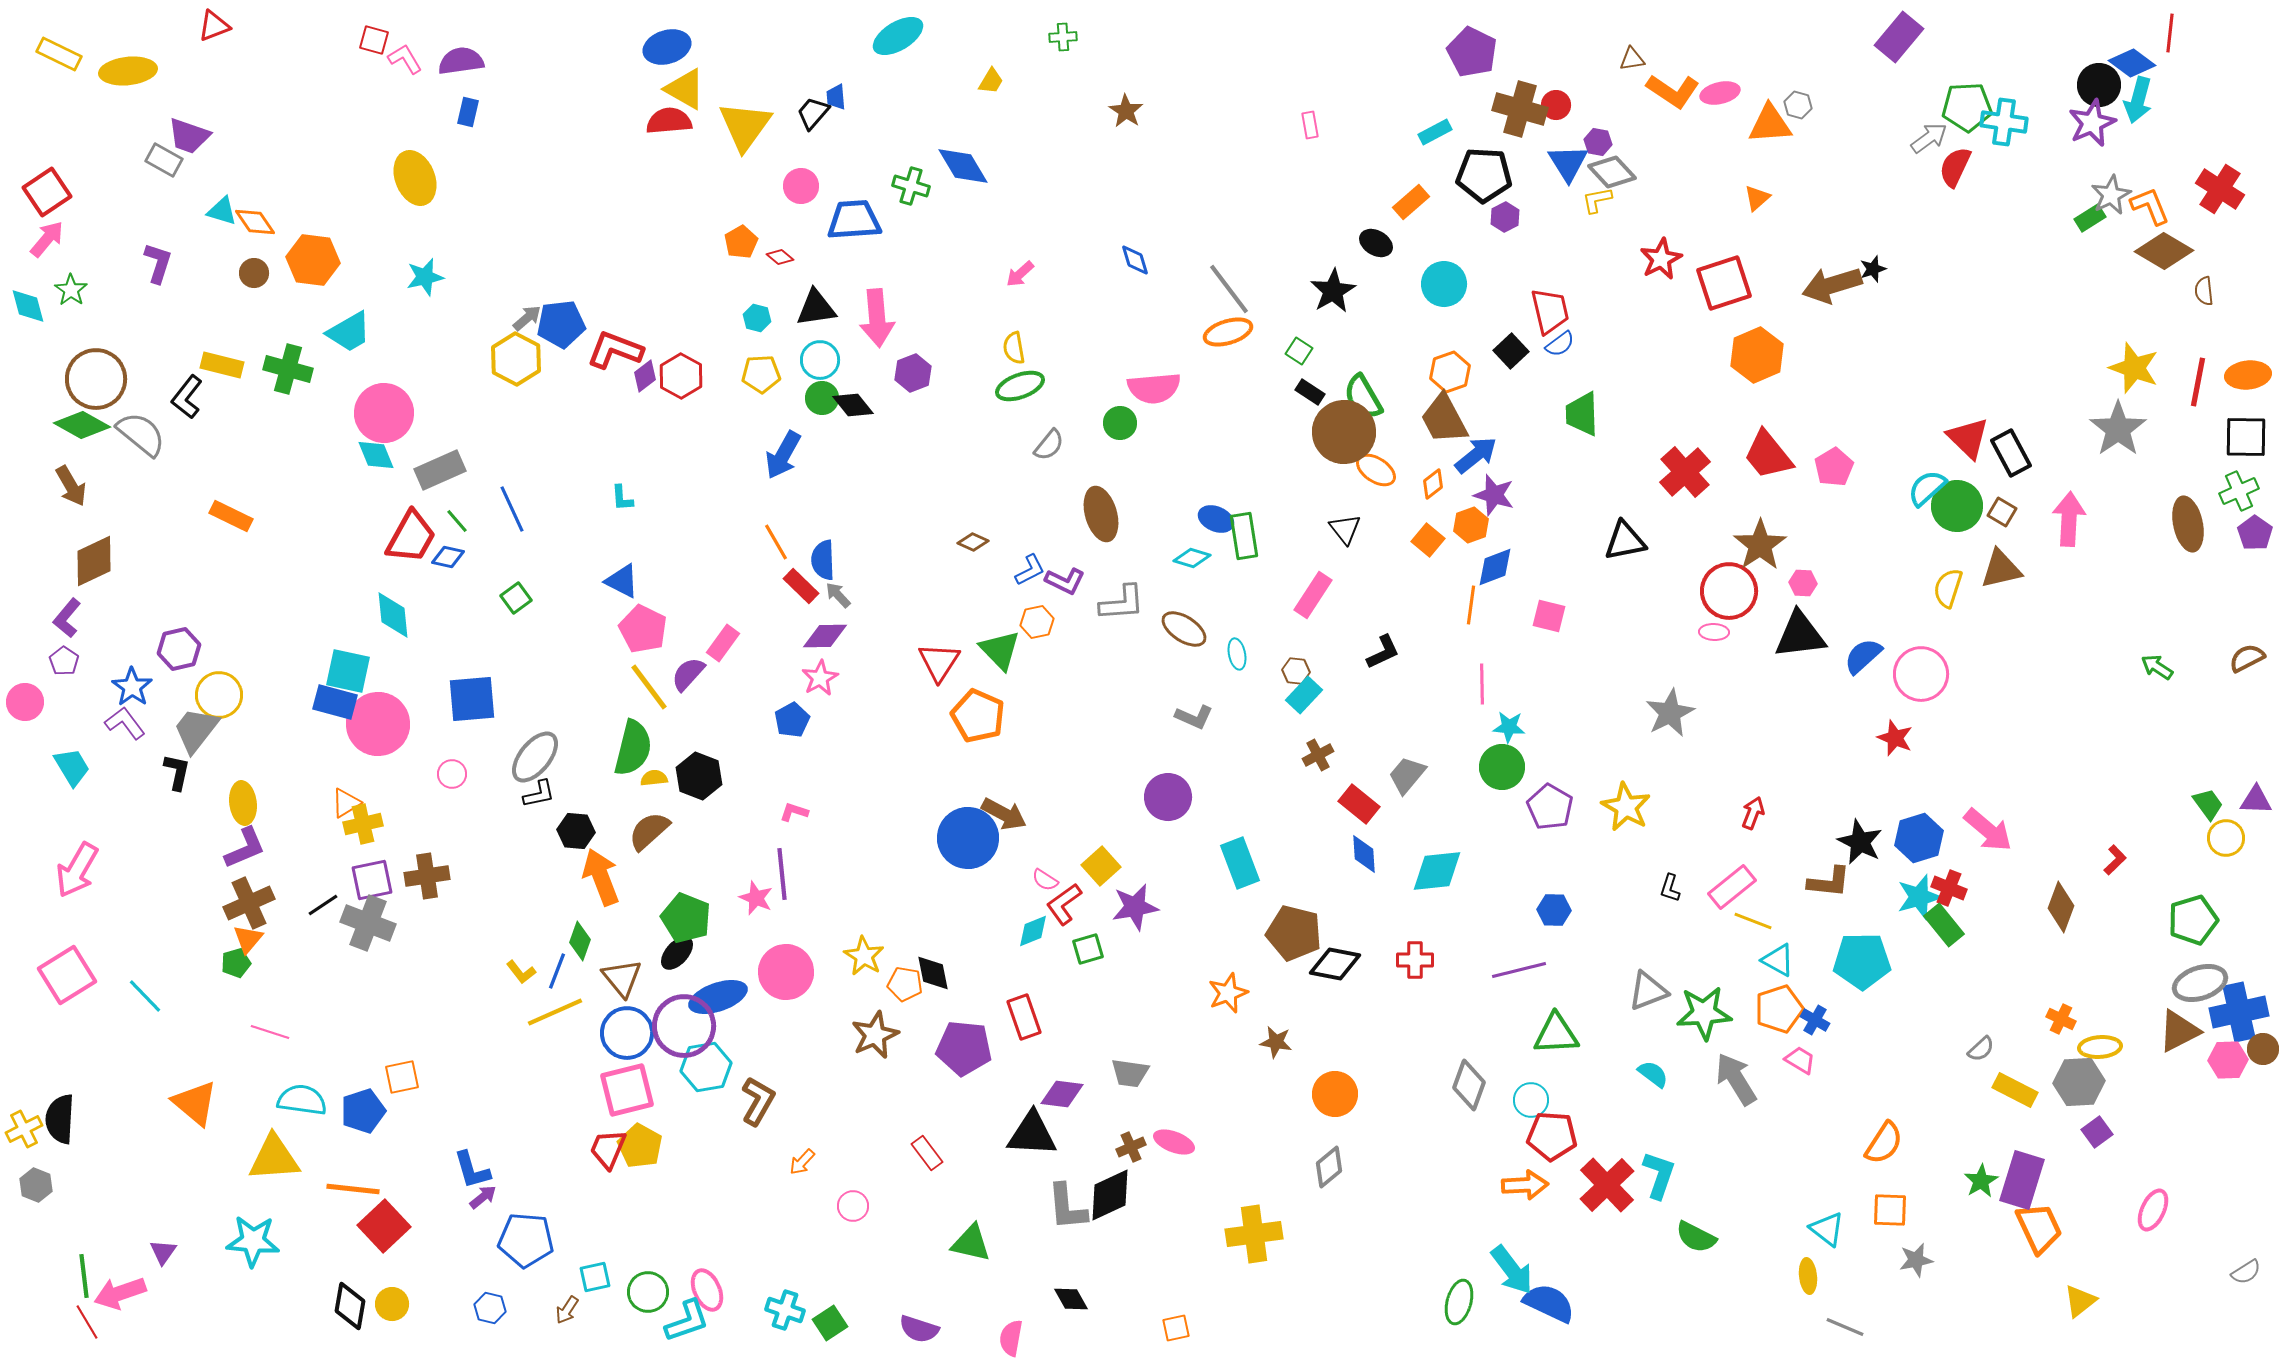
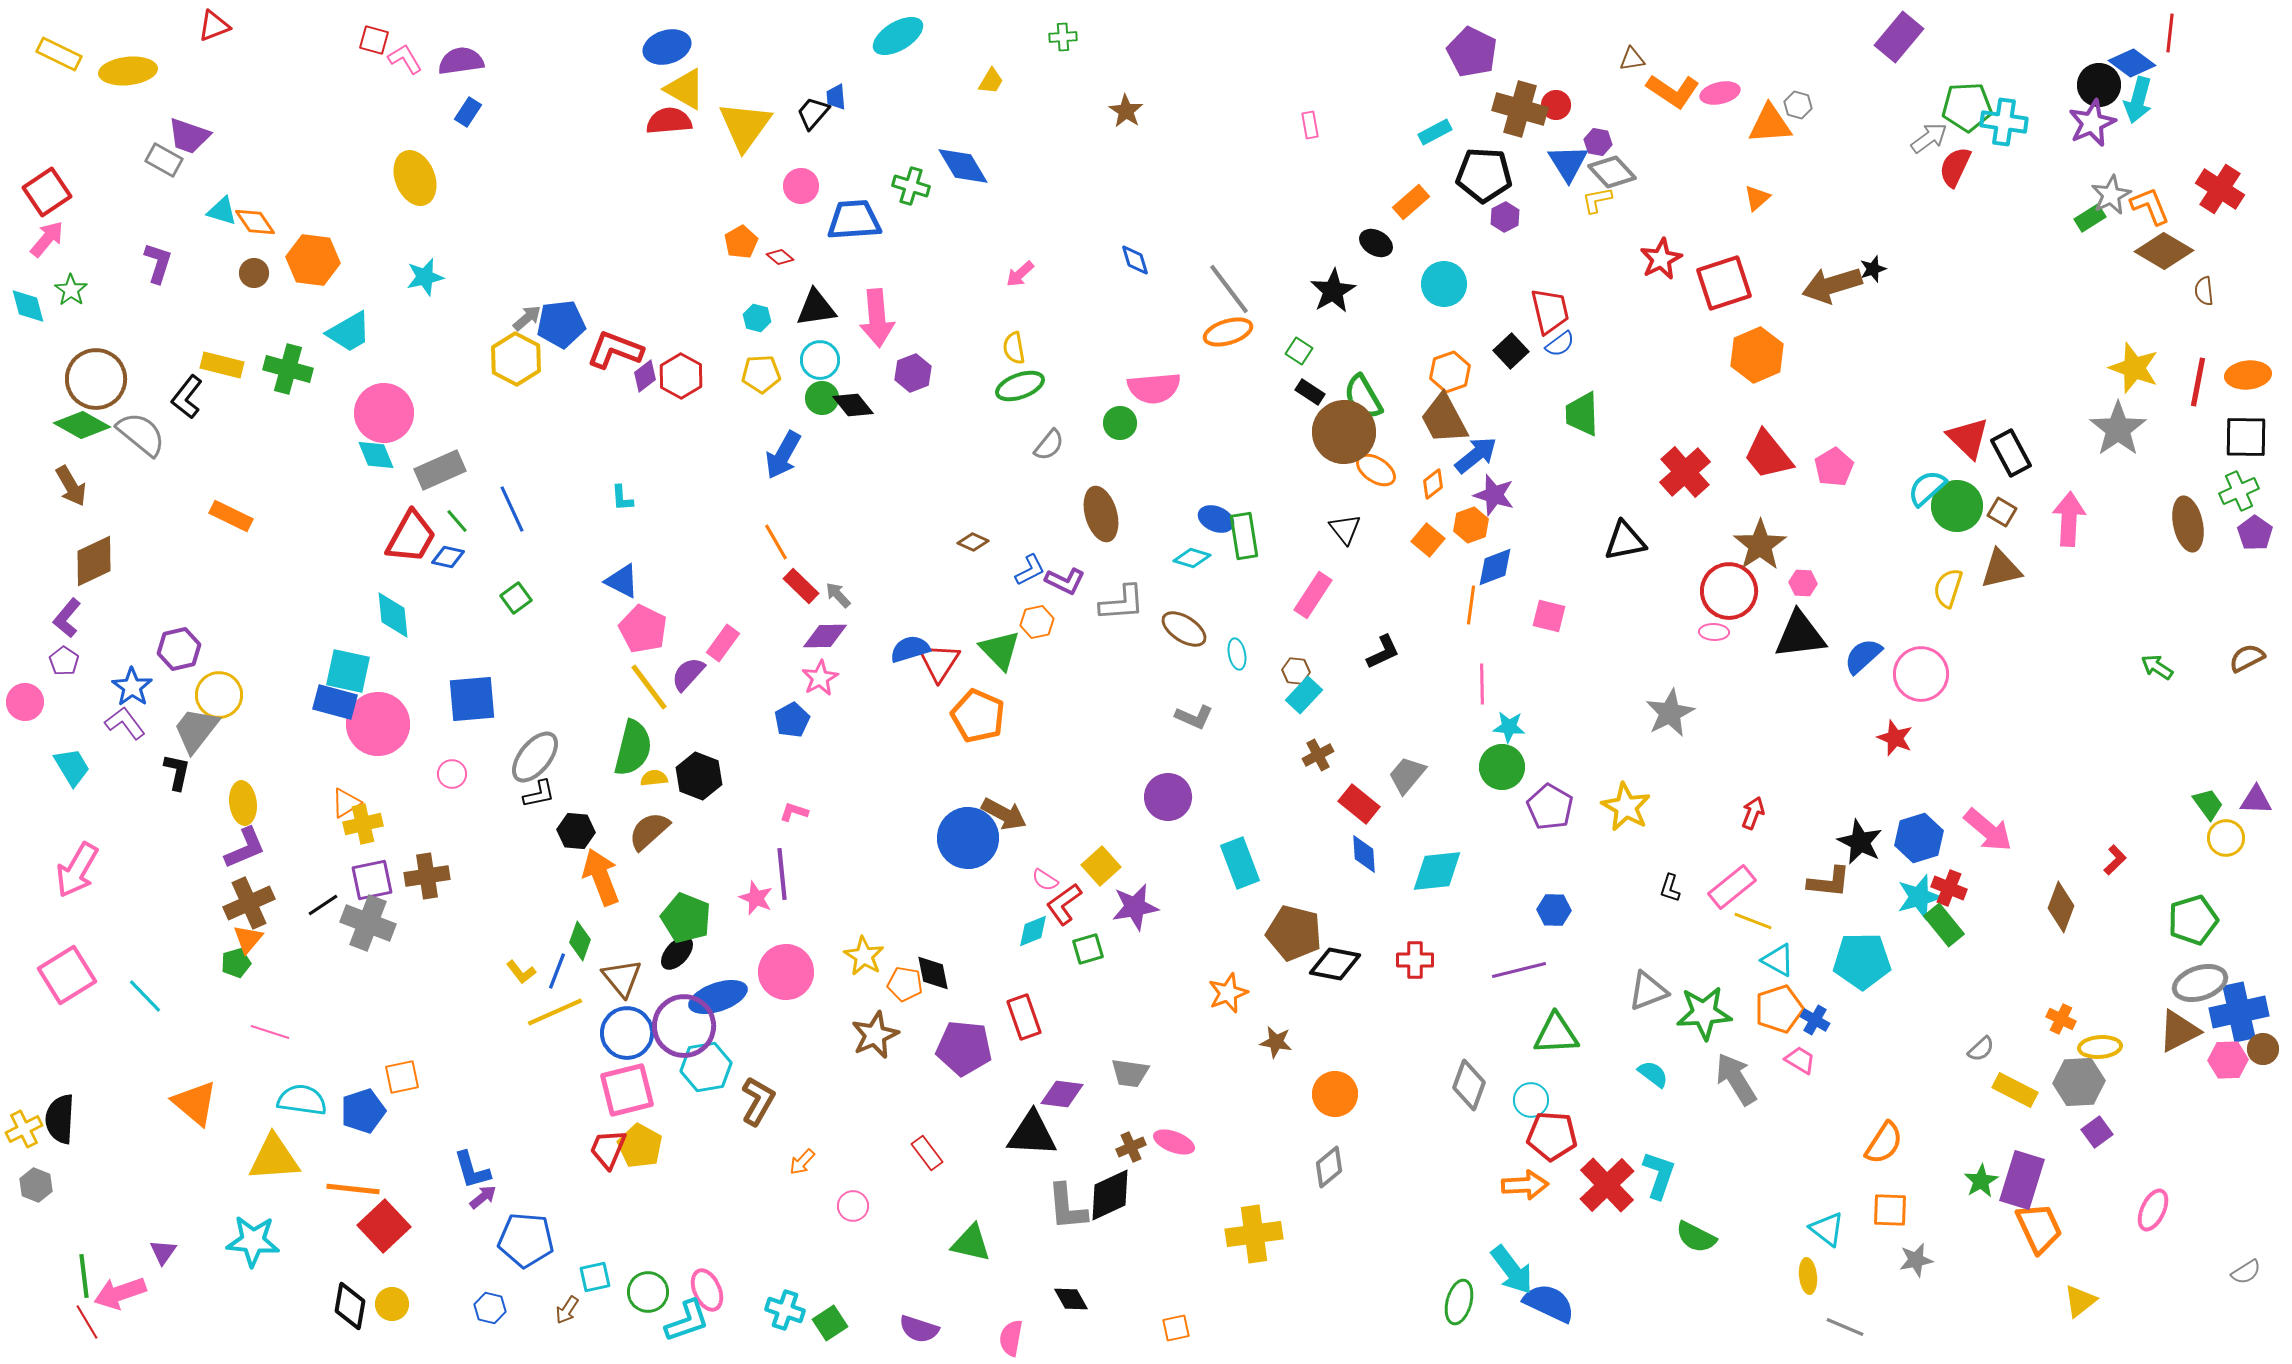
blue rectangle at (468, 112): rotated 20 degrees clockwise
blue semicircle at (823, 560): moved 87 px right, 89 px down; rotated 75 degrees clockwise
